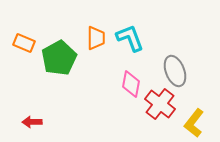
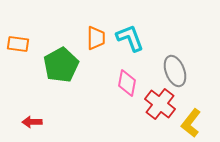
orange rectangle: moved 6 px left, 1 px down; rotated 15 degrees counterclockwise
green pentagon: moved 2 px right, 7 px down
pink diamond: moved 4 px left, 1 px up
yellow L-shape: moved 3 px left
